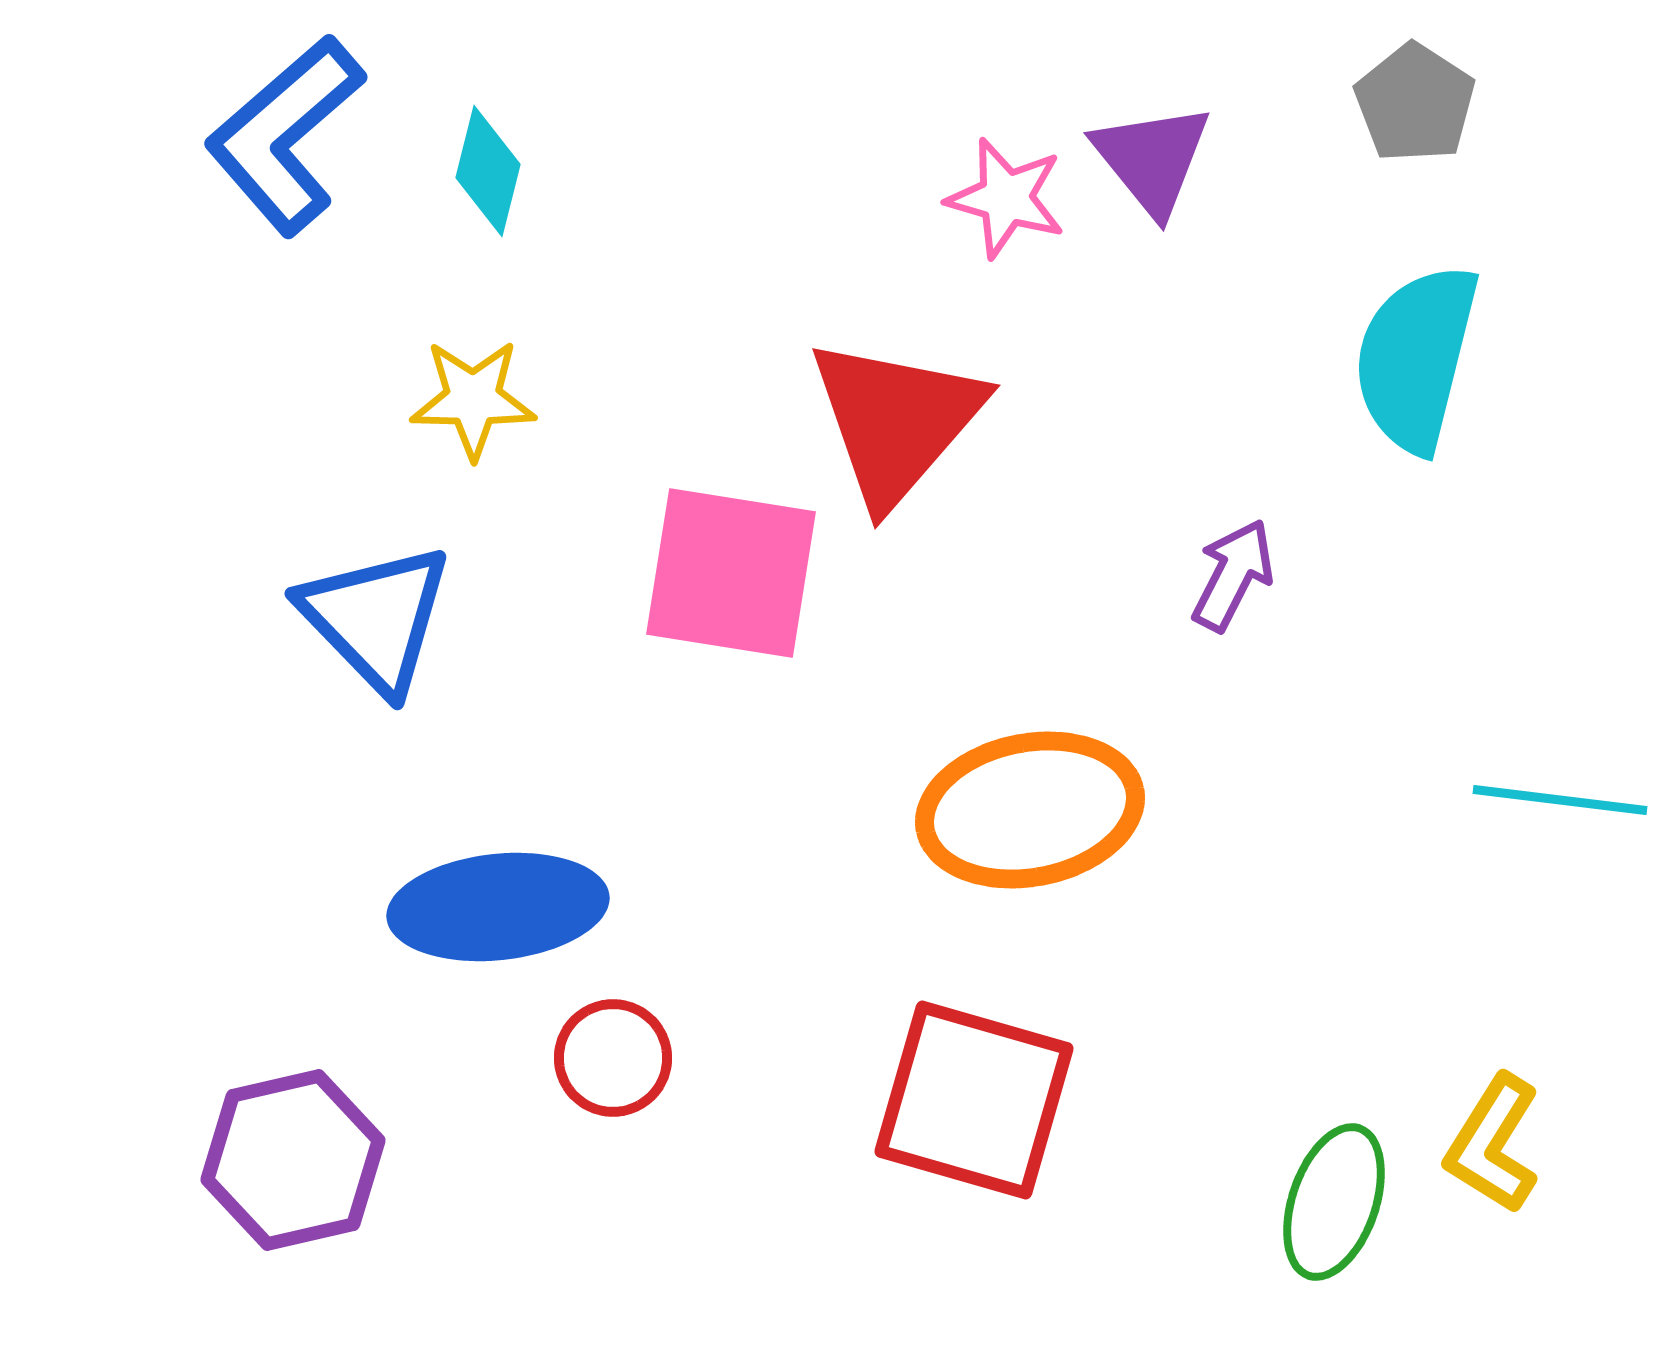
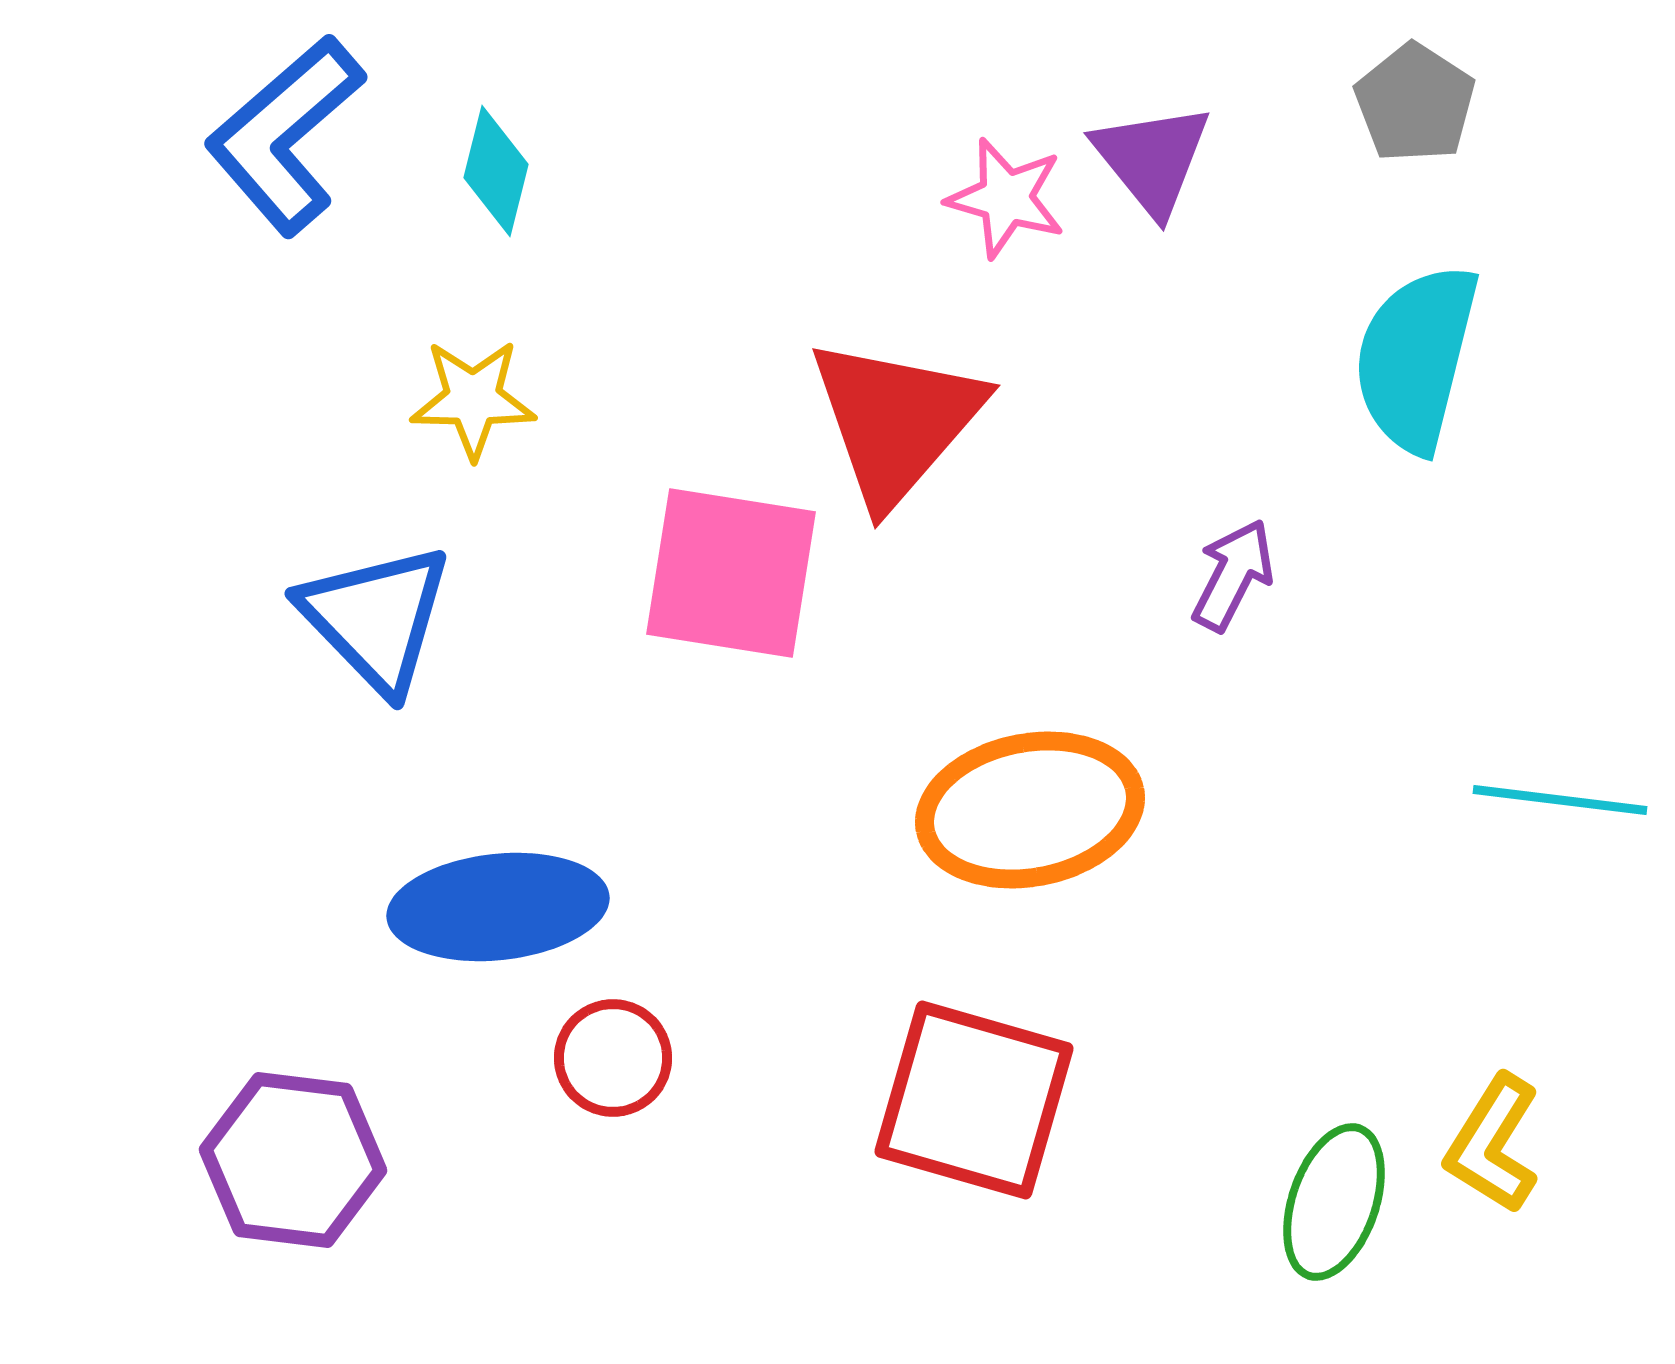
cyan diamond: moved 8 px right
purple hexagon: rotated 20 degrees clockwise
